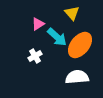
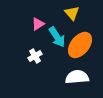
cyan arrow: rotated 15 degrees clockwise
